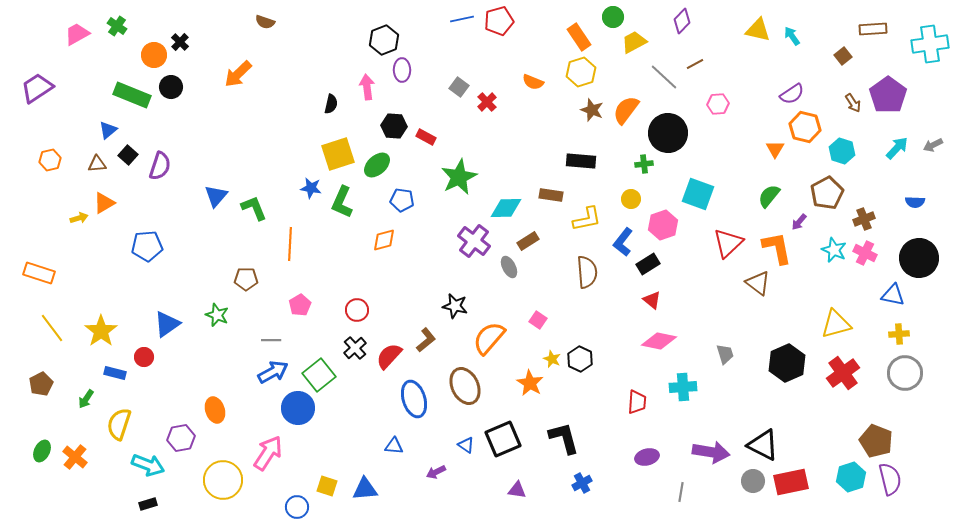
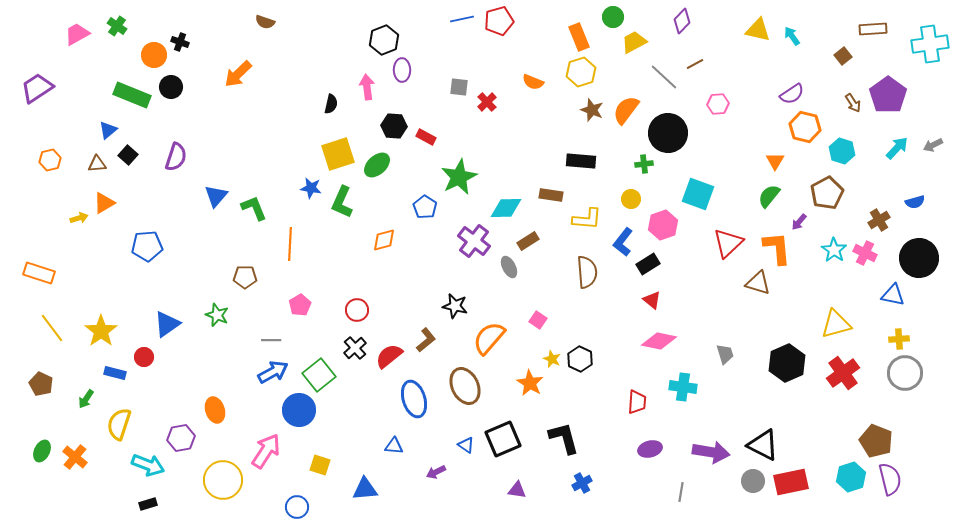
orange rectangle at (579, 37): rotated 12 degrees clockwise
black cross at (180, 42): rotated 24 degrees counterclockwise
gray square at (459, 87): rotated 30 degrees counterclockwise
orange triangle at (775, 149): moved 12 px down
purple semicircle at (160, 166): moved 16 px right, 9 px up
blue pentagon at (402, 200): moved 23 px right, 7 px down; rotated 25 degrees clockwise
blue semicircle at (915, 202): rotated 18 degrees counterclockwise
yellow L-shape at (587, 219): rotated 16 degrees clockwise
brown cross at (864, 219): moved 15 px right, 1 px down; rotated 10 degrees counterclockwise
orange L-shape at (777, 248): rotated 6 degrees clockwise
cyan star at (834, 250): rotated 10 degrees clockwise
brown pentagon at (246, 279): moved 1 px left, 2 px up
brown triangle at (758, 283): rotated 20 degrees counterclockwise
yellow cross at (899, 334): moved 5 px down
red semicircle at (389, 356): rotated 8 degrees clockwise
brown pentagon at (41, 384): rotated 20 degrees counterclockwise
cyan cross at (683, 387): rotated 12 degrees clockwise
blue circle at (298, 408): moved 1 px right, 2 px down
pink arrow at (268, 453): moved 2 px left, 2 px up
purple ellipse at (647, 457): moved 3 px right, 8 px up
yellow square at (327, 486): moved 7 px left, 21 px up
